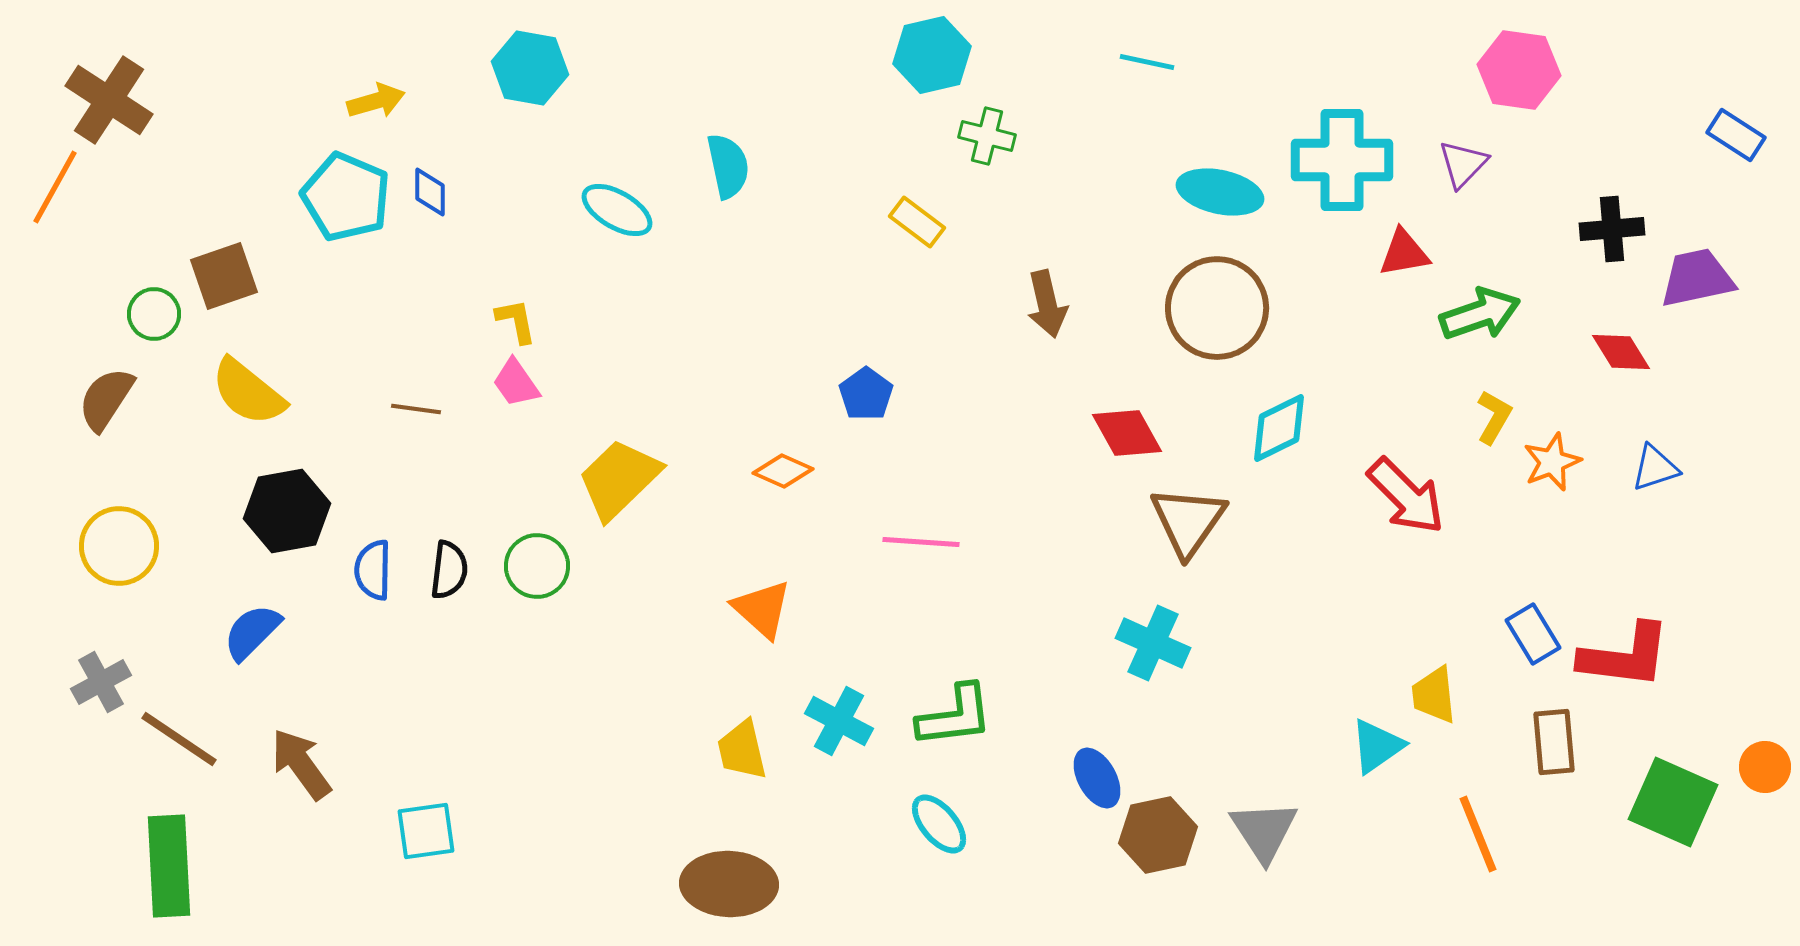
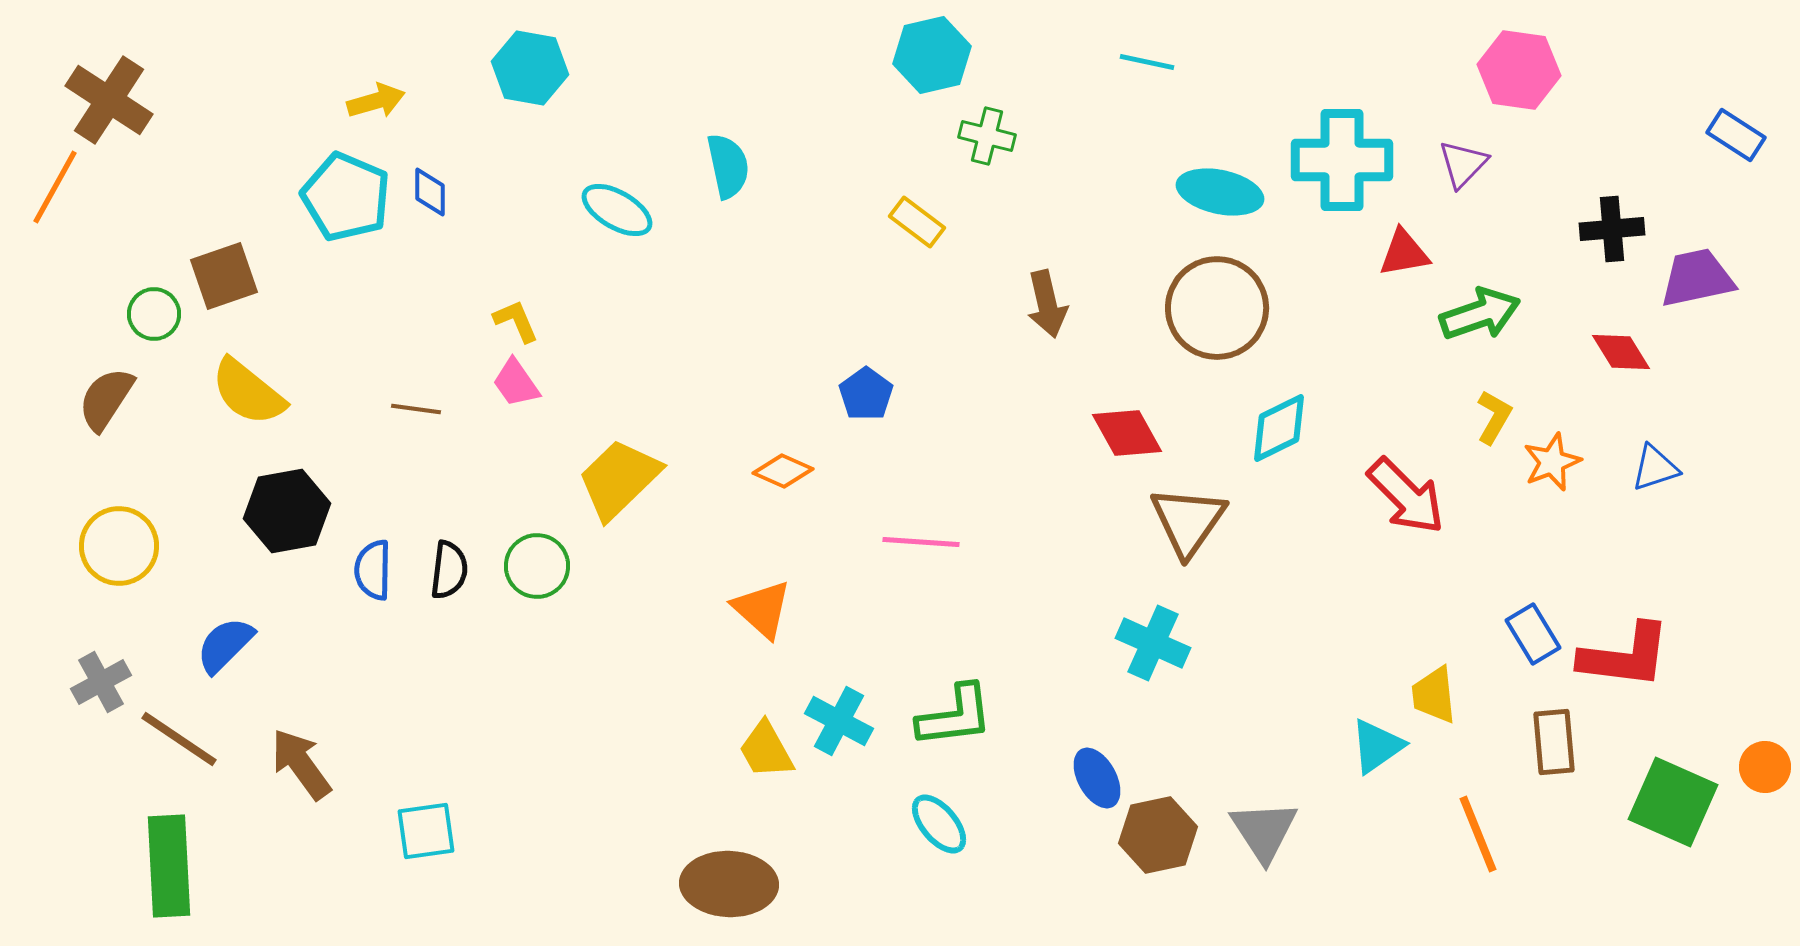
yellow L-shape at (516, 321): rotated 12 degrees counterclockwise
blue semicircle at (252, 632): moved 27 px left, 13 px down
yellow trapezoid at (742, 750): moved 24 px right; rotated 16 degrees counterclockwise
